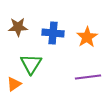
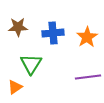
blue cross: rotated 10 degrees counterclockwise
orange triangle: moved 1 px right, 3 px down
